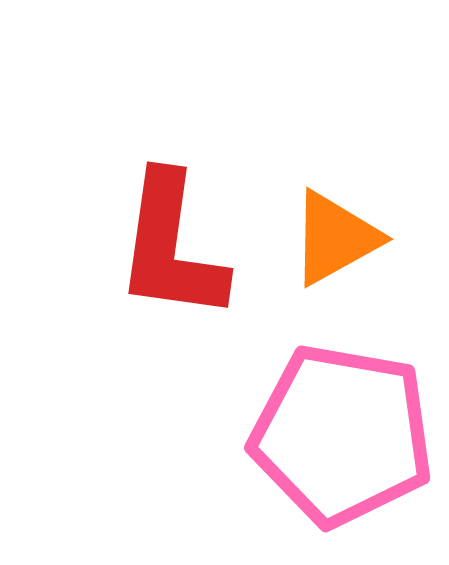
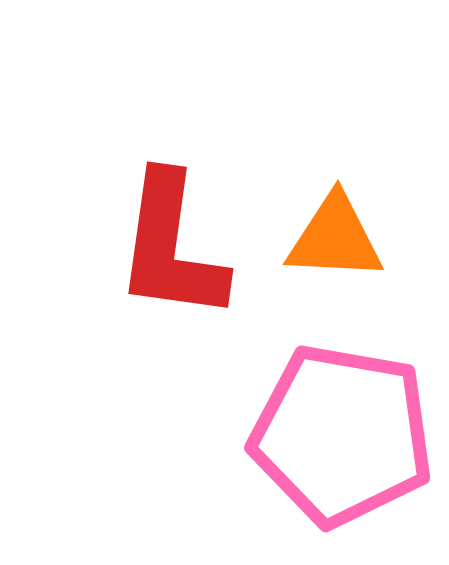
orange triangle: rotated 32 degrees clockwise
